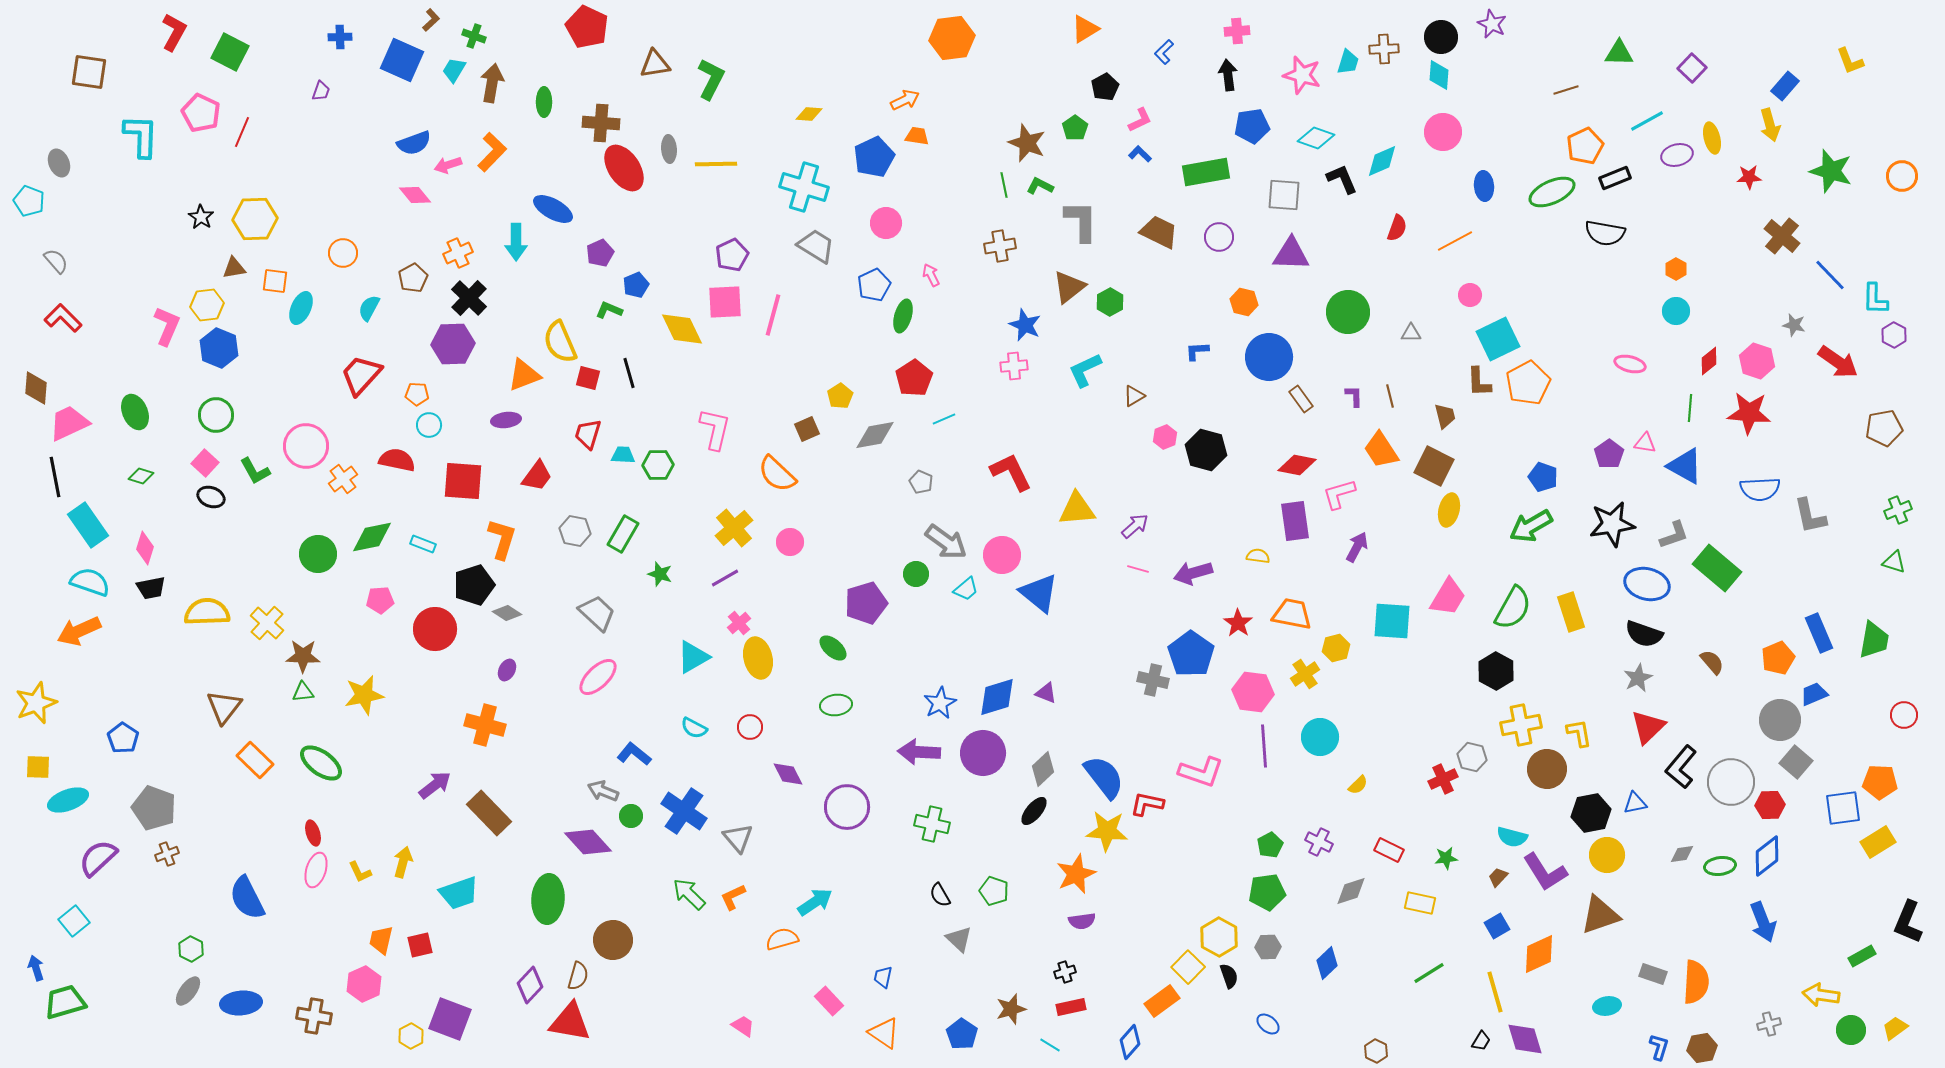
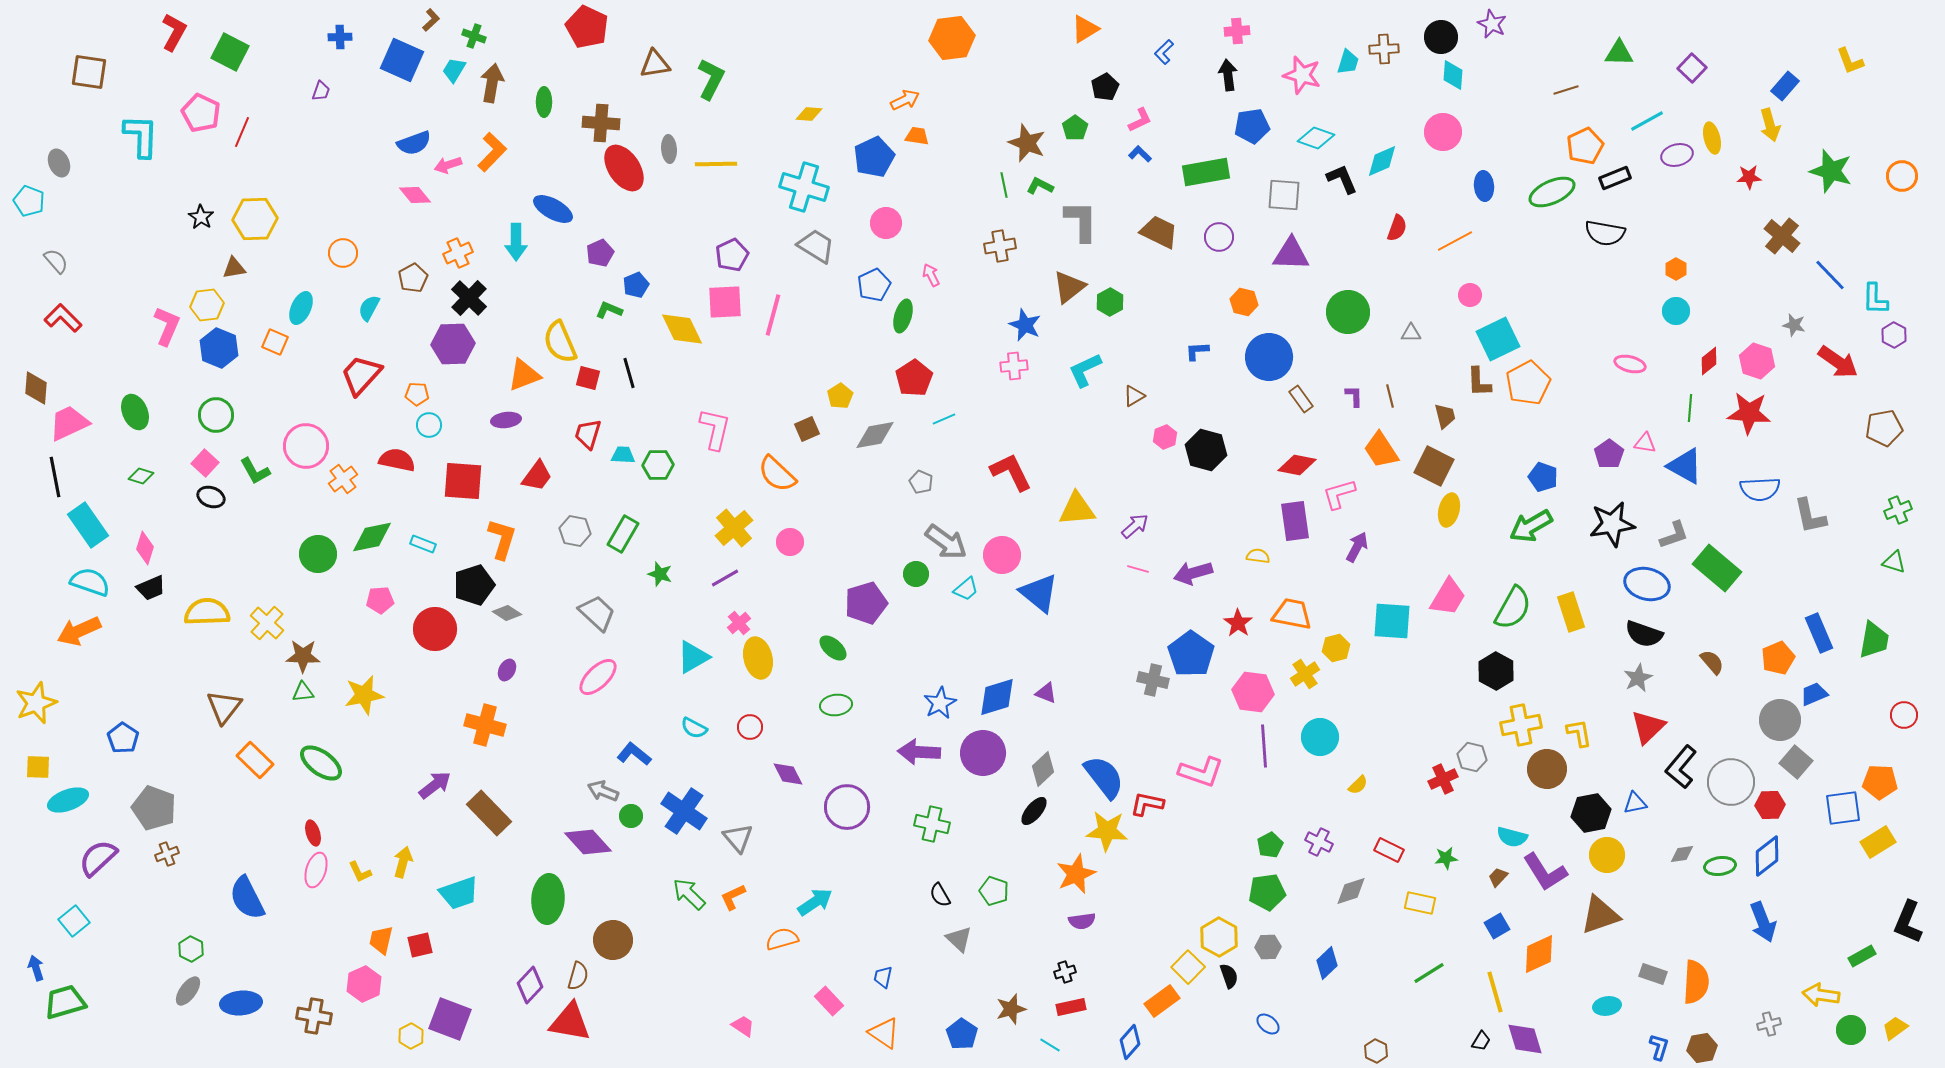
cyan diamond at (1439, 75): moved 14 px right
orange square at (275, 281): moved 61 px down; rotated 16 degrees clockwise
black trapezoid at (151, 588): rotated 12 degrees counterclockwise
